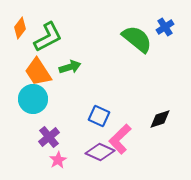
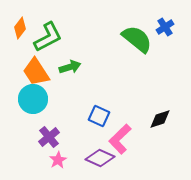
orange trapezoid: moved 2 px left
purple diamond: moved 6 px down
